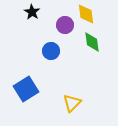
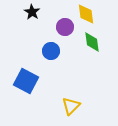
purple circle: moved 2 px down
blue square: moved 8 px up; rotated 30 degrees counterclockwise
yellow triangle: moved 1 px left, 3 px down
